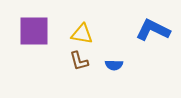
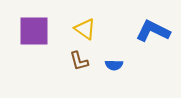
blue L-shape: moved 1 px down
yellow triangle: moved 3 px right, 5 px up; rotated 25 degrees clockwise
